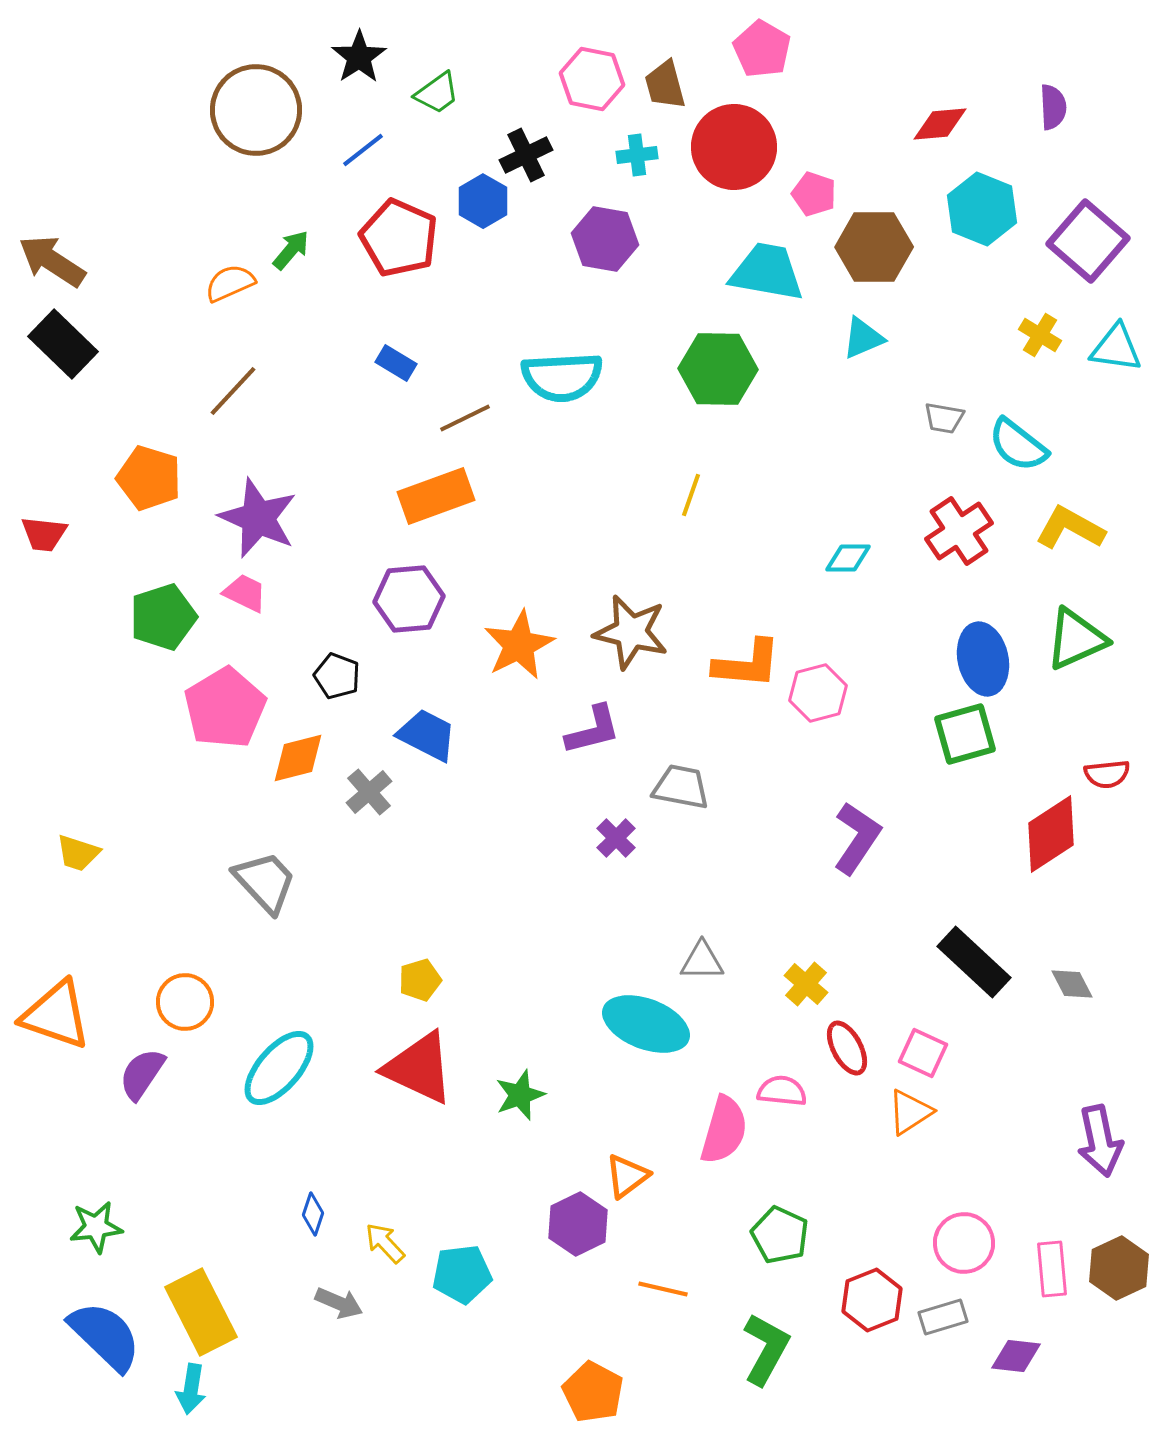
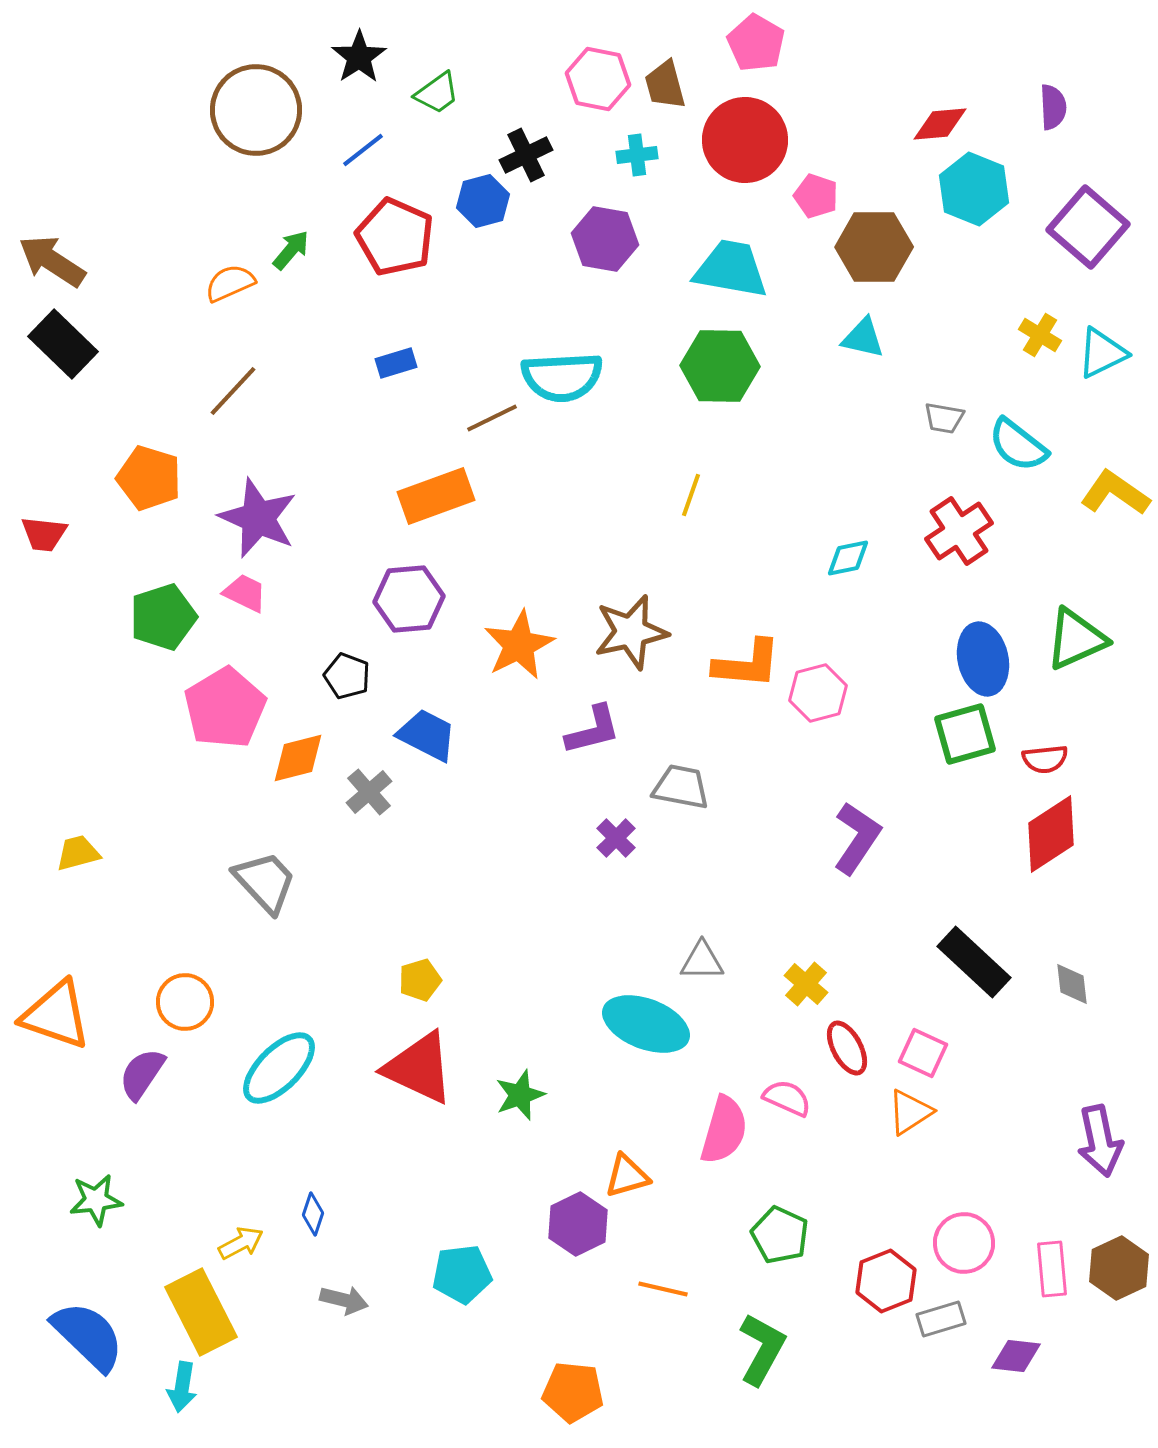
pink pentagon at (762, 49): moved 6 px left, 6 px up
pink hexagon at (592, 79): moved 6 px right
red circle at (734, 147): moved 11 px right, 7 px up
pink pentagon at (814, 194): moved 2 px right, 2 px down
blue hexagon at (483, 201): rotated 15 degrees clockwise
cyan hexagon at (982, 209): moved 8 px left, 20 px up
red pentagon at (399, 238): moved 4 px left, 1 px up
purple square at (1088, 241): moved 14 px up
cyan trapezoid at (767, 272): moved 36 px left, 3 px up
cyan triangle at (863, 338): rotated 36 degrees clockwise
cyan triangle at (1116, 348): moved 14 px left, 5 px down; rotated 34 degrees counterclockwise
blue rectangle at (396, 363): rotated 48 degrees counterclockwise
green hexagon at (718, 369): moved 2 px right, 3 px up
brown line at (465, 418): moved 27 px right
yellow L-shape at (1070, 528): moved 45 px right, 35 px up; rotated 6 degrees clockwise
cyan diamond at (848, 558): rotated 12 degrees counterclockwise
brown star at (631, 632): rotated 26 degrees counterclockwise
black pentagon at (337, 676): moved 10 px right
red semicircle at (1107, 774): moved 62 px left, 15 px up
yellow trapezoid at (78, 853): rotated 147 degrees clockwise
gray diamond at (1072, 984): rotated 21 degrees clockwise
cyan ellipse at (279, 1068): rotated 4 degrees clockwise
pink semicircle at (782, 1091): moved 5 px right, 7 px down; rotated 18 degrees clockwise
orange triangle at (627, 1176): rotated 21 degrees clockwise
green star at (96, 1227): moved 27 px up
yellow arrow at (385, 1243): moved 144 px left; rotated 105 degrees clockwise
red hexagon at (872, 1300): moved 14 px right, 19 px up
gray arrow at (339, 1303): moved 5 px right, 3 px up; rotated 9 degrees counterclockwise
gray rectangle at (943, 1317): moved 2 px left, 2 px down
blue semicircle at (105, 1336): moved 17 px left
green L-shape at (766, 1349): moved 4 px left
cyan arrow at (191, 1389): moved 9 px left, 2 px up
orange pentagon at (593, 1392): moved 20 px left; rotated 22 degrees counterclockwise
